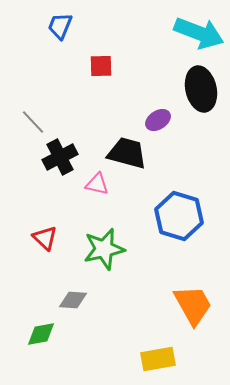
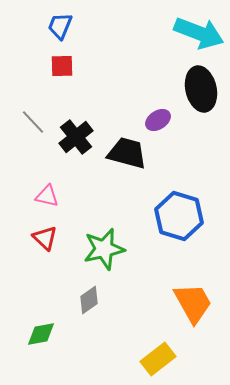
red square: moved 39 px left
black cross: moved 16 px right, 20 px up; rotated 12 degrees counterclockwise
pink triangle: moved 50 px left, 12 px down
gray diamond: moved 16 px right; rotated 40 degrees counterclockwise
orange trapezoid: moved 2 px up
yellow rectangle: rotated 28 degrees counterclockwise
